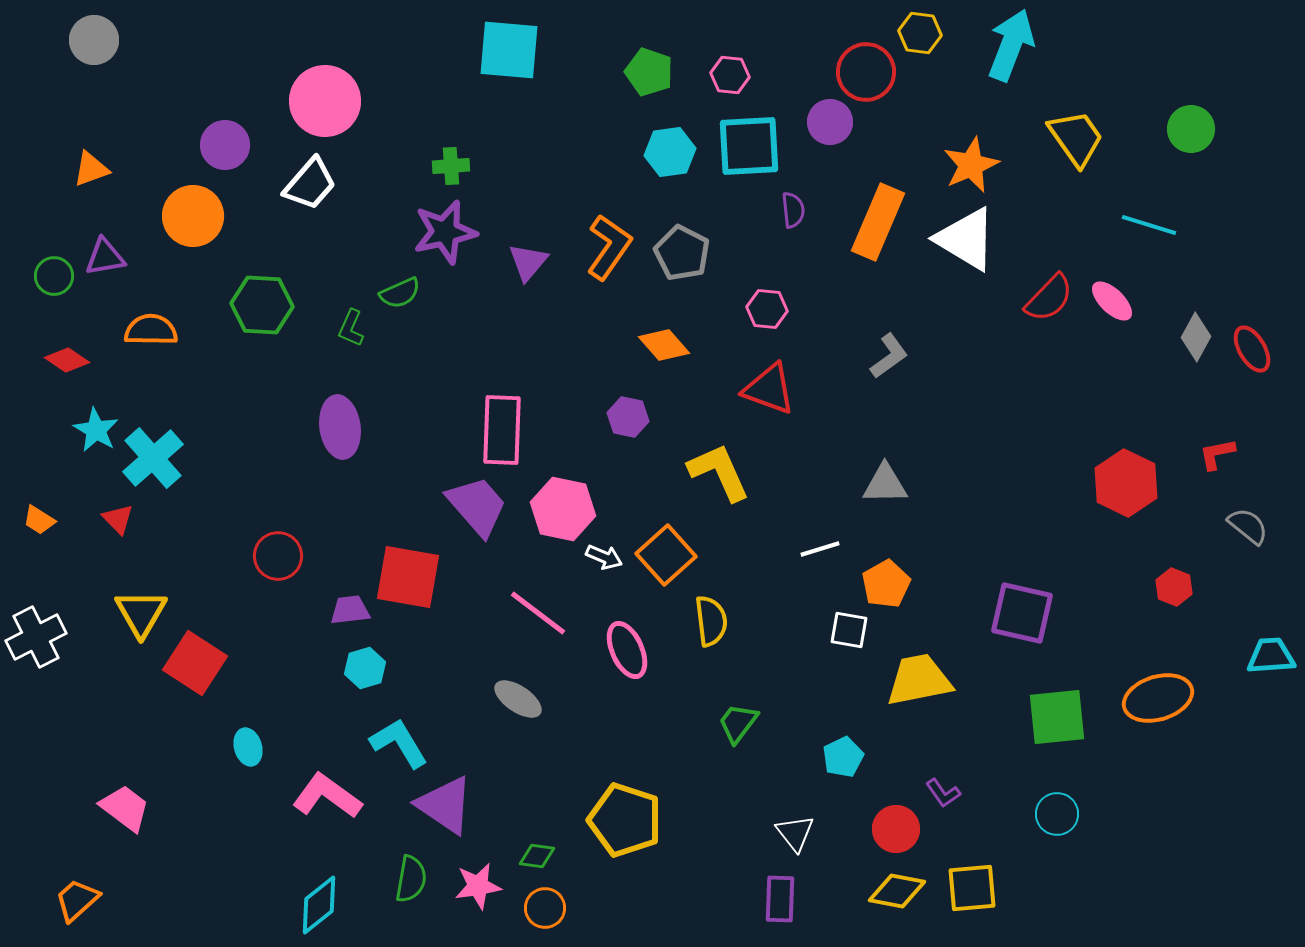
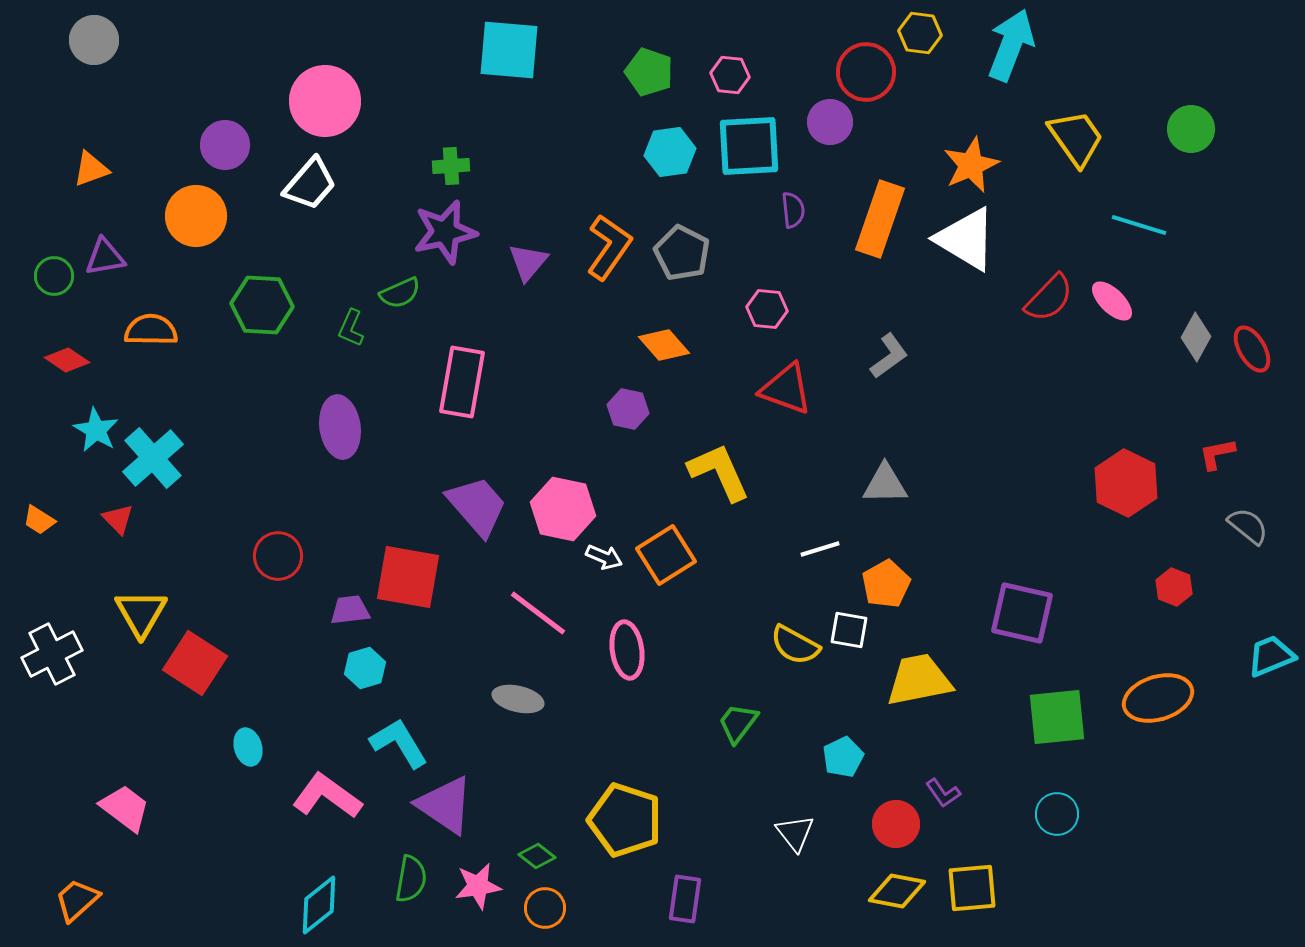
orange circle at (193, 216): moved 3 px right
orange rectangle at (878, 222): moved 2 px right, 3 px up; rotated 4 degrees counterclockwise
cyan line at (1149, 225): moved 10 px left
red triangle at (769, 389): moved 17 px right
purple hexagon at (628, 417): moved 8 px up
pink rectangle at (502, 430): moved 40 px left, 48 px up; rotated 8 degrees clockwise
orange square at (666, 555): rotated 10 degrees clockwise
yellow semicircle at (711, 621): moved 84 px right, 24 px down; rotated 126 degrees clockwise
white cross at (36, 637): moved 16 px right, 17 px down
pink ellipse at (627, 650): rotated 16 degrees clockwise
cyan trapezoid at (1271, 656): rotated 18 degrees counterclockwise
gray ellipse at (518, 699): rotated 21 degrees counterclockwise
red circle at (896, 829): moved 5 px up
green diamond at (537, 856): rotated 30 degrees clockwise
purple rectangle at (780, 899): moved 95 px left; rotated 6 degrees clockwise
